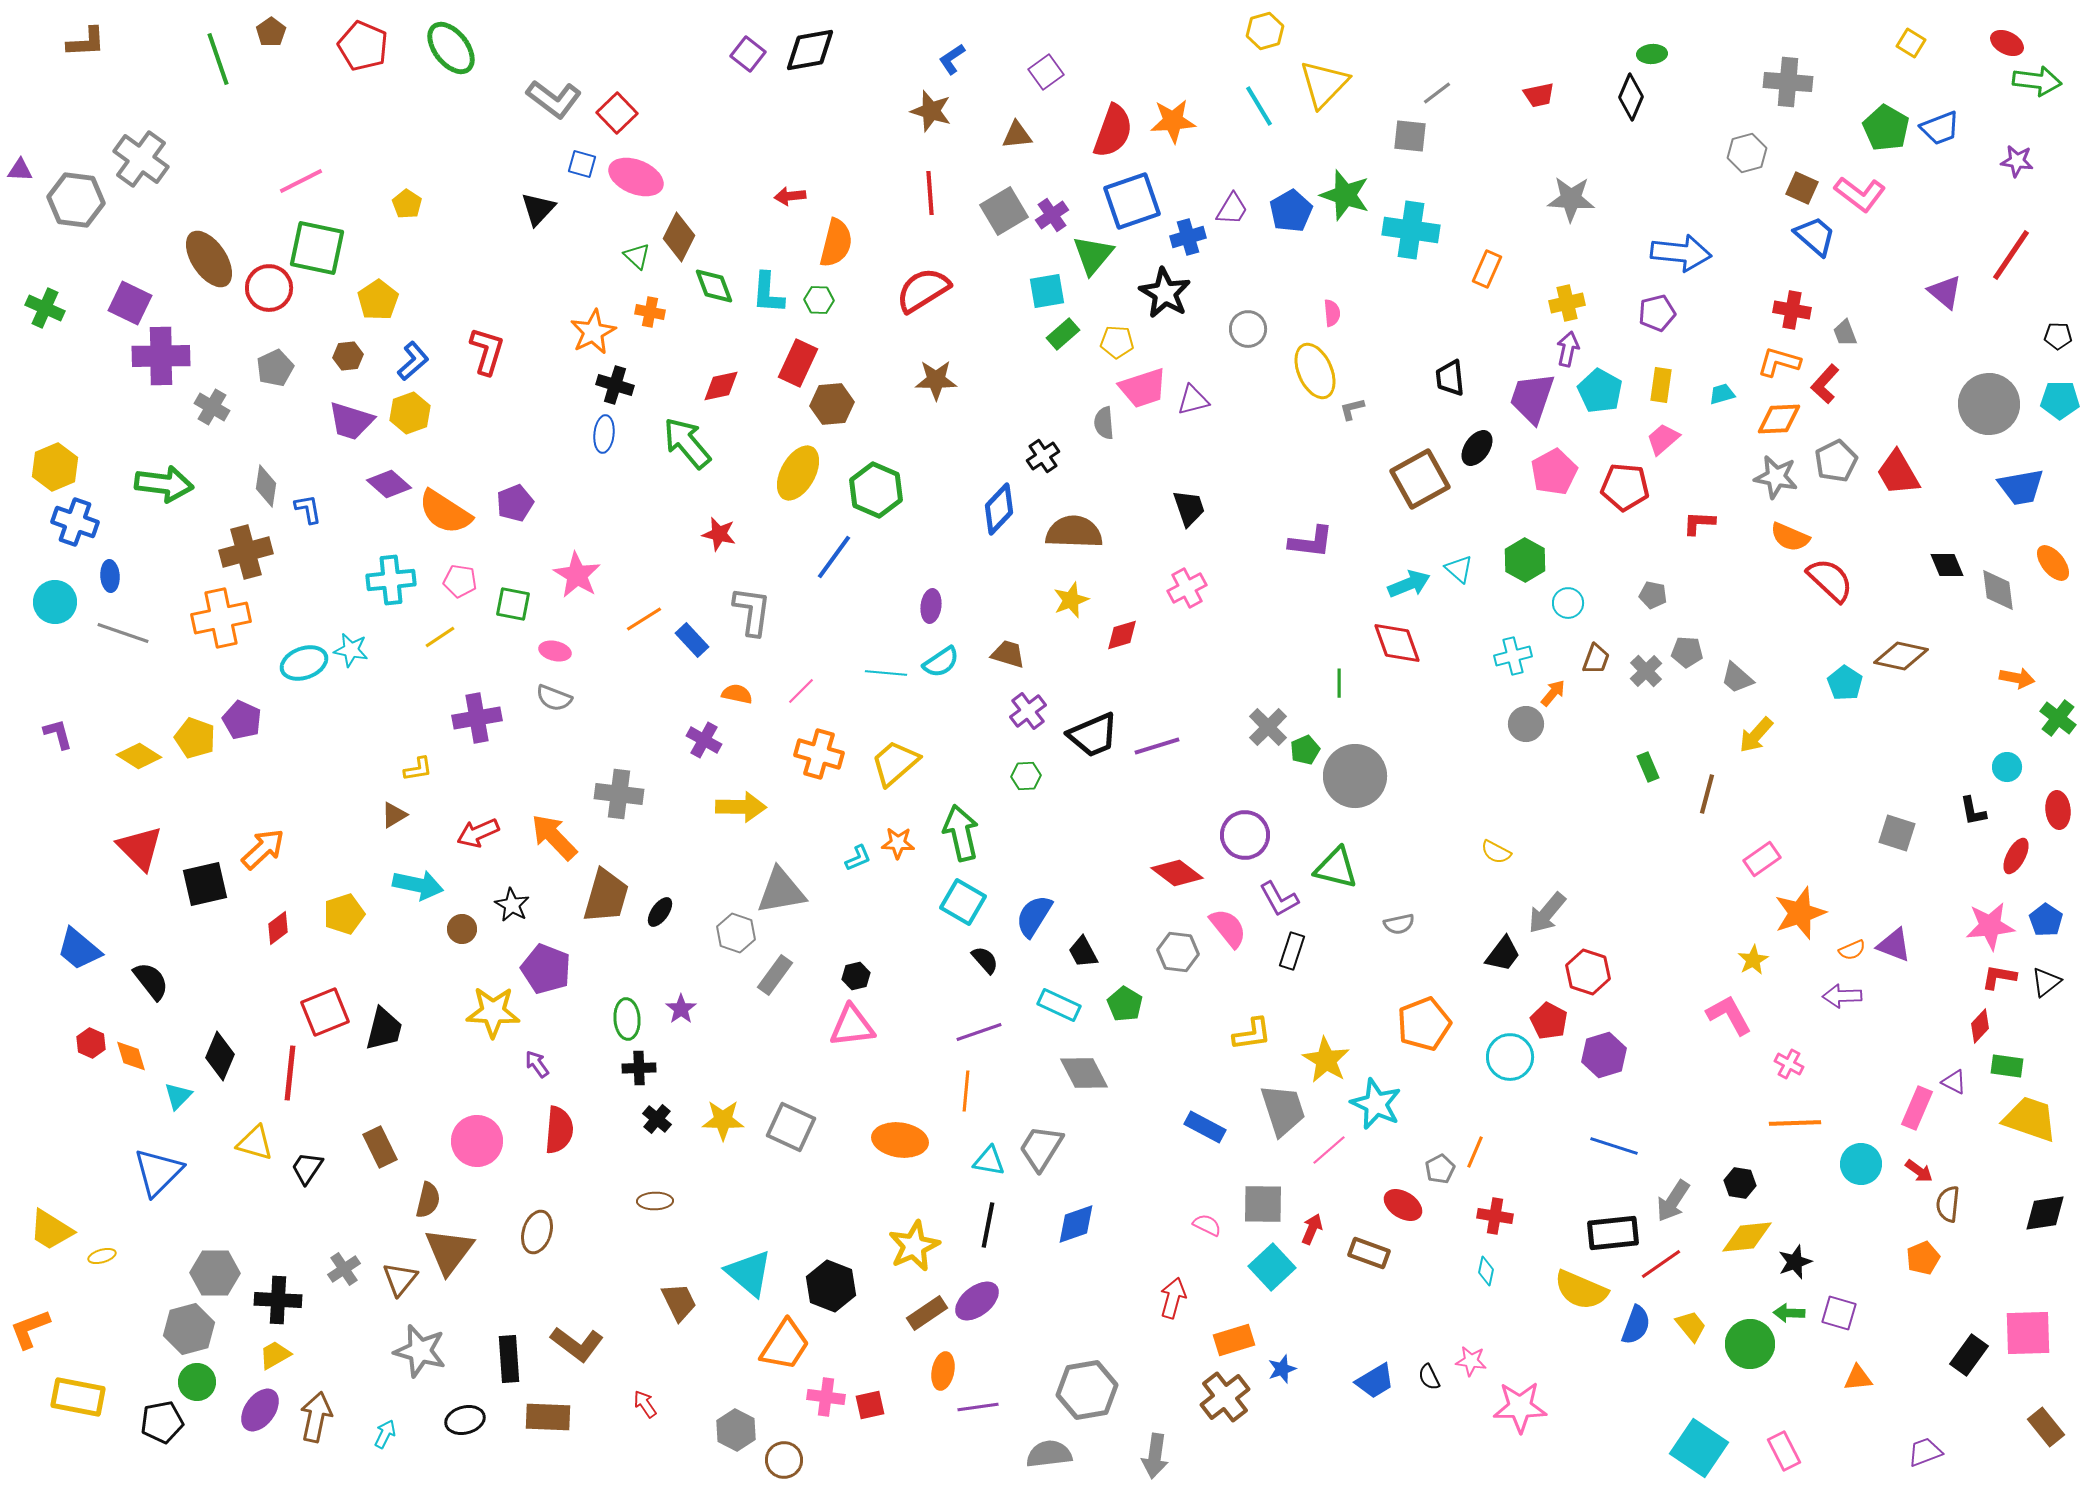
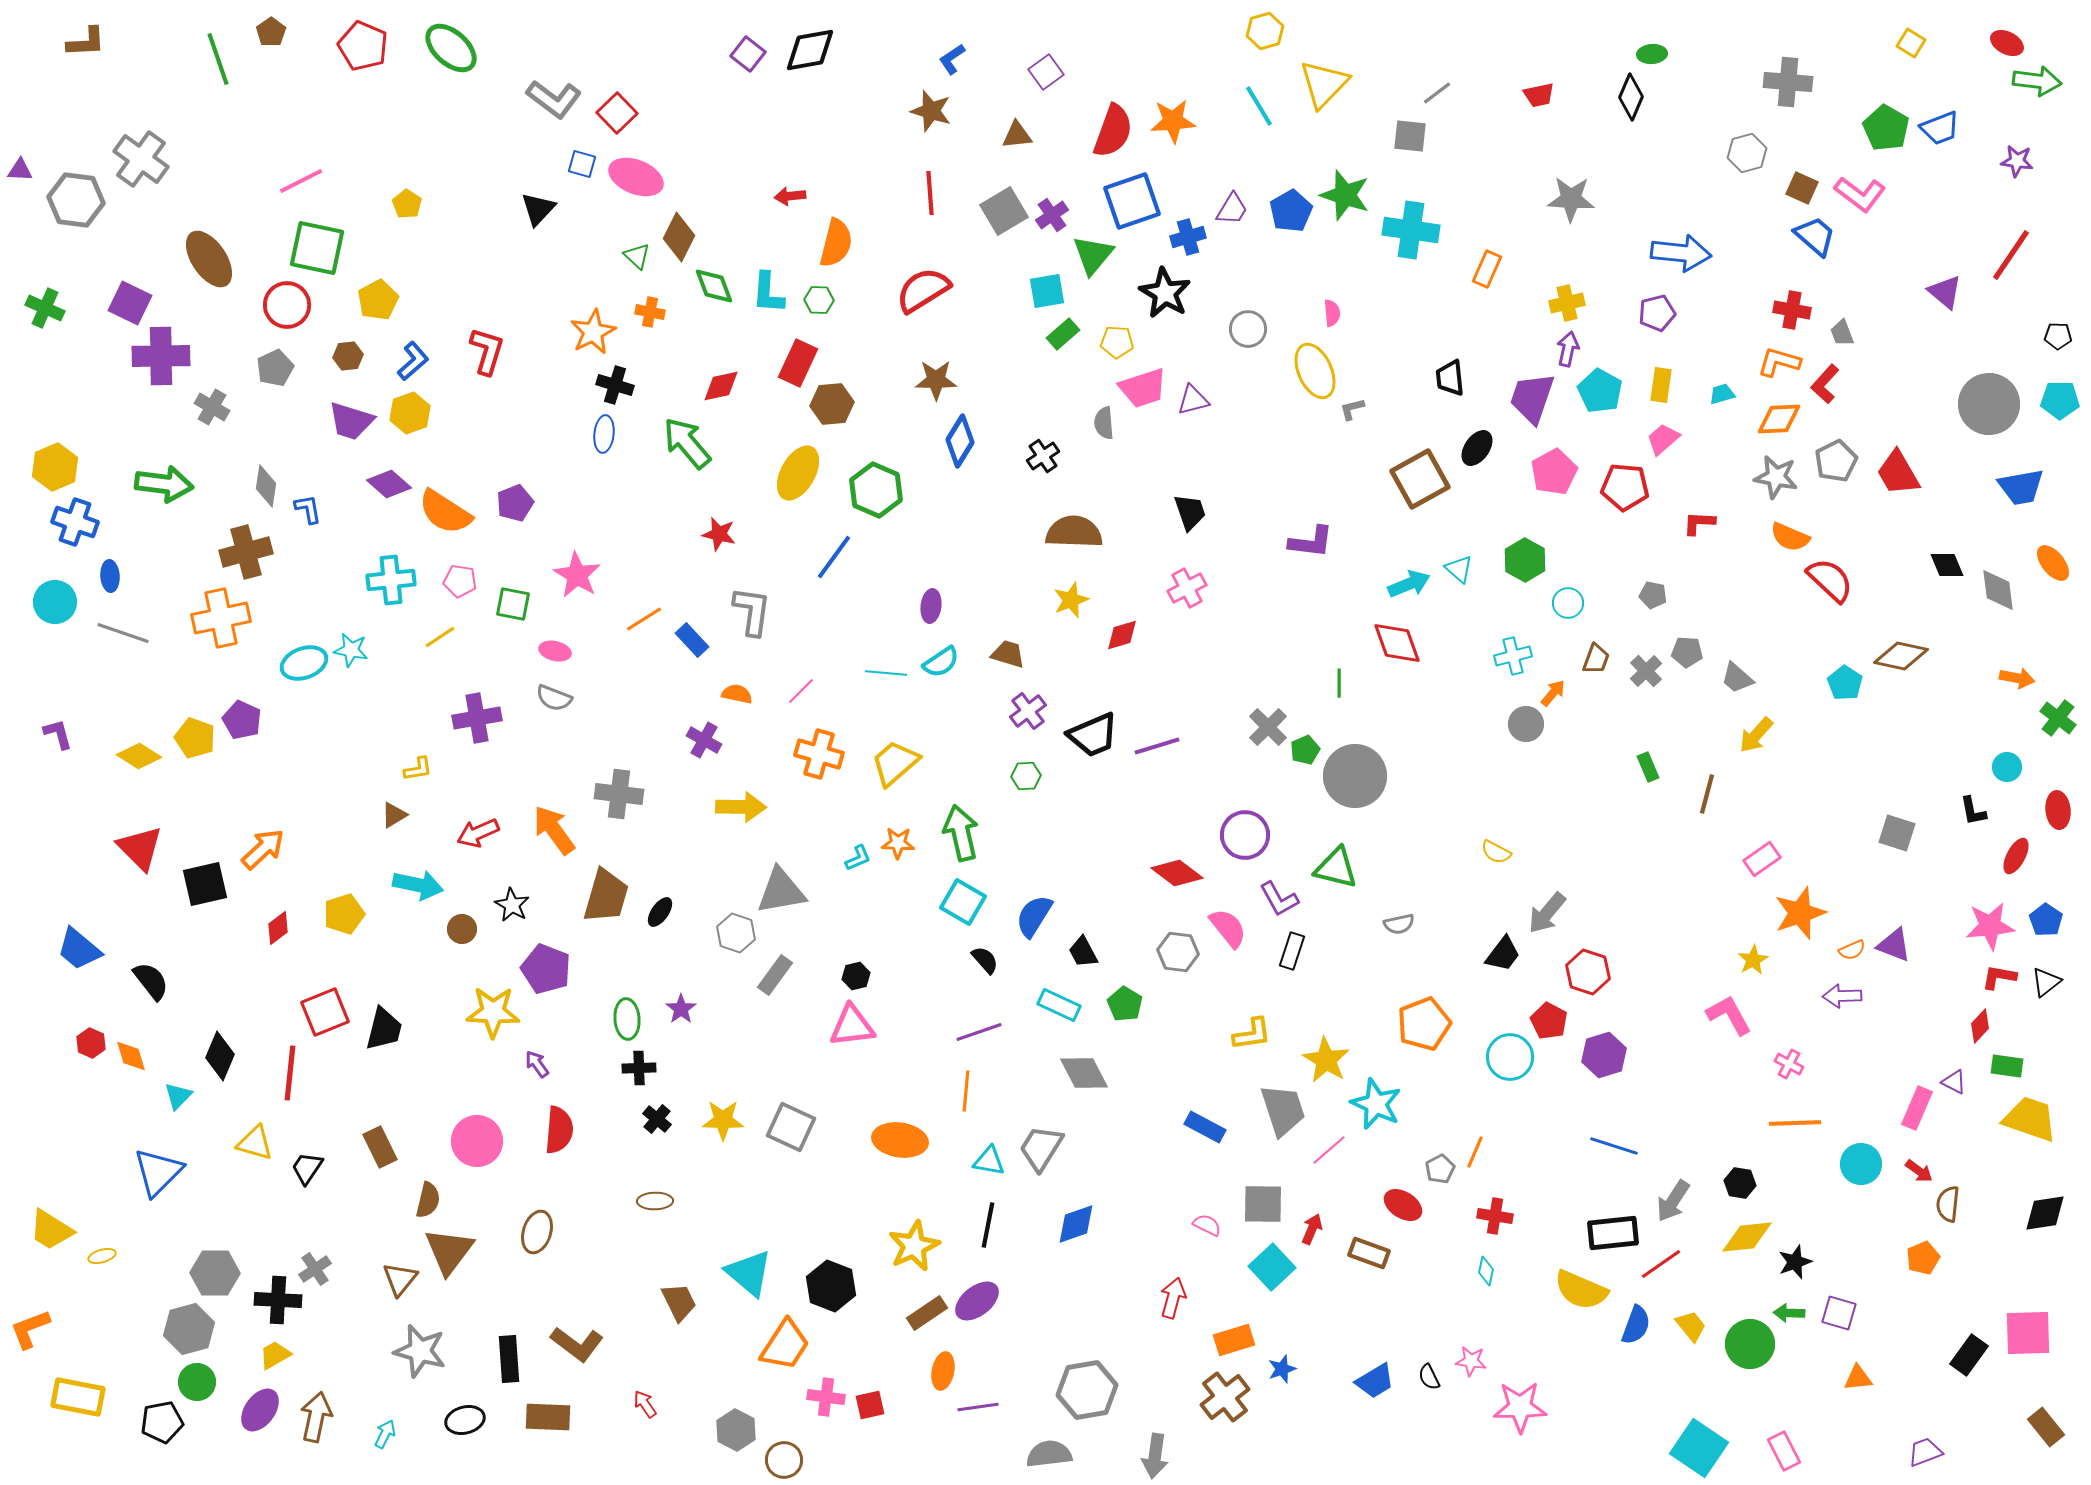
green ellipse at (451, 48): rotated 10 degrees counterclockwise
red circle at (269, 288): moved 18 px right, 17 px down
yellow pentagon at (378, 300): rotated 6 degrees clockwise
gray trapezoid at (1845, 333): moved 3 px left
black trapezoid at (1189, 508): moved 1 px right, 4 px down
blue diamond at (999, 509): moved 39 px left, 68 px up; rotated 12 degrees counterclockwise
orange arrow at (554, 837): moved 7 px up; rotated 8 degrees clockwise
gray cross at (344, 1269): moved 29 px left
